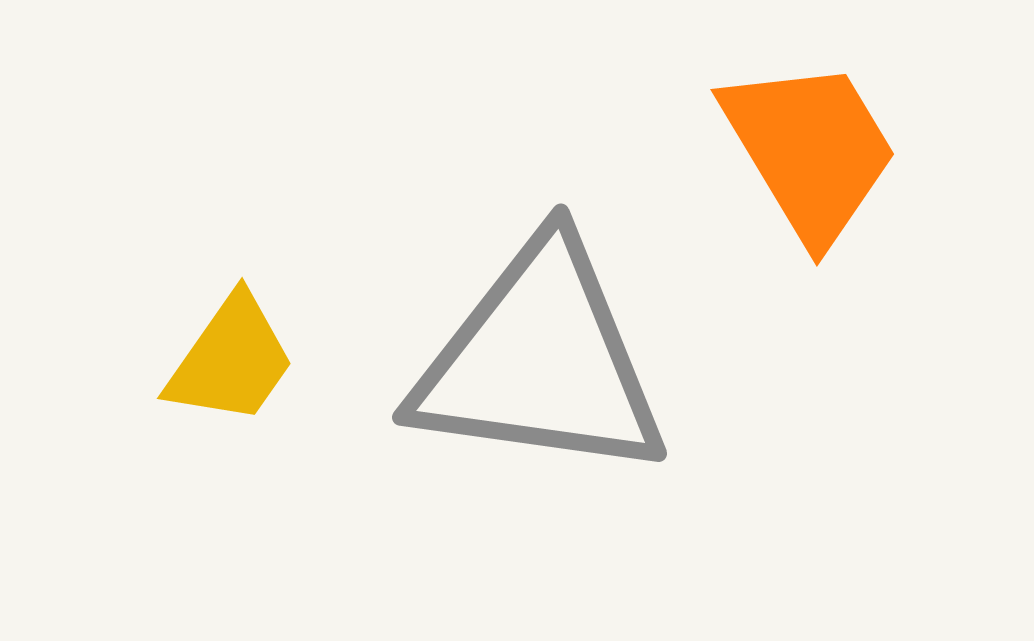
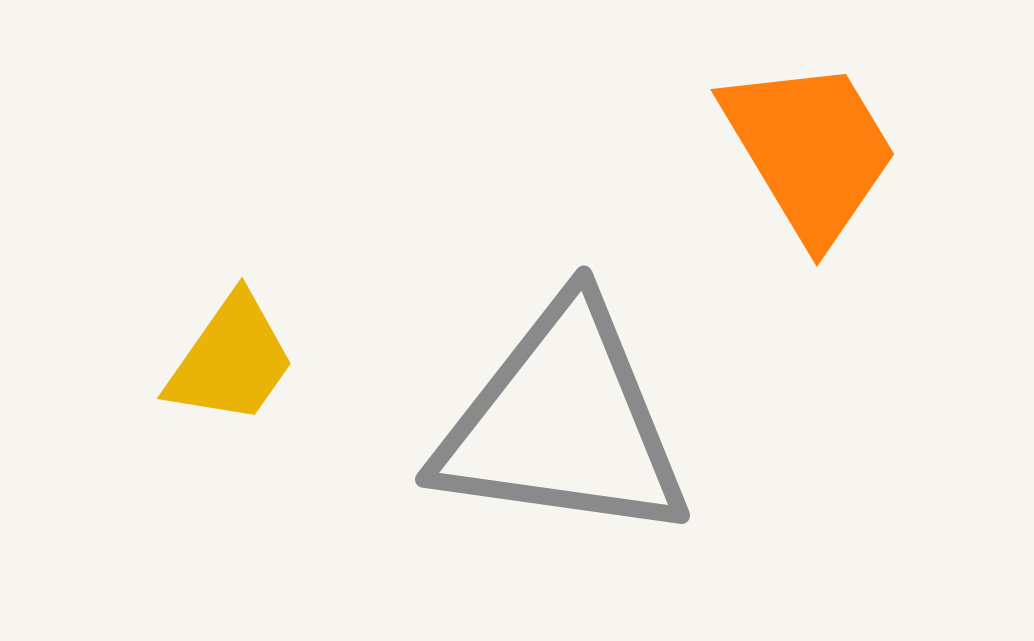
gray triangle: moved 23 px right, 62 px down
